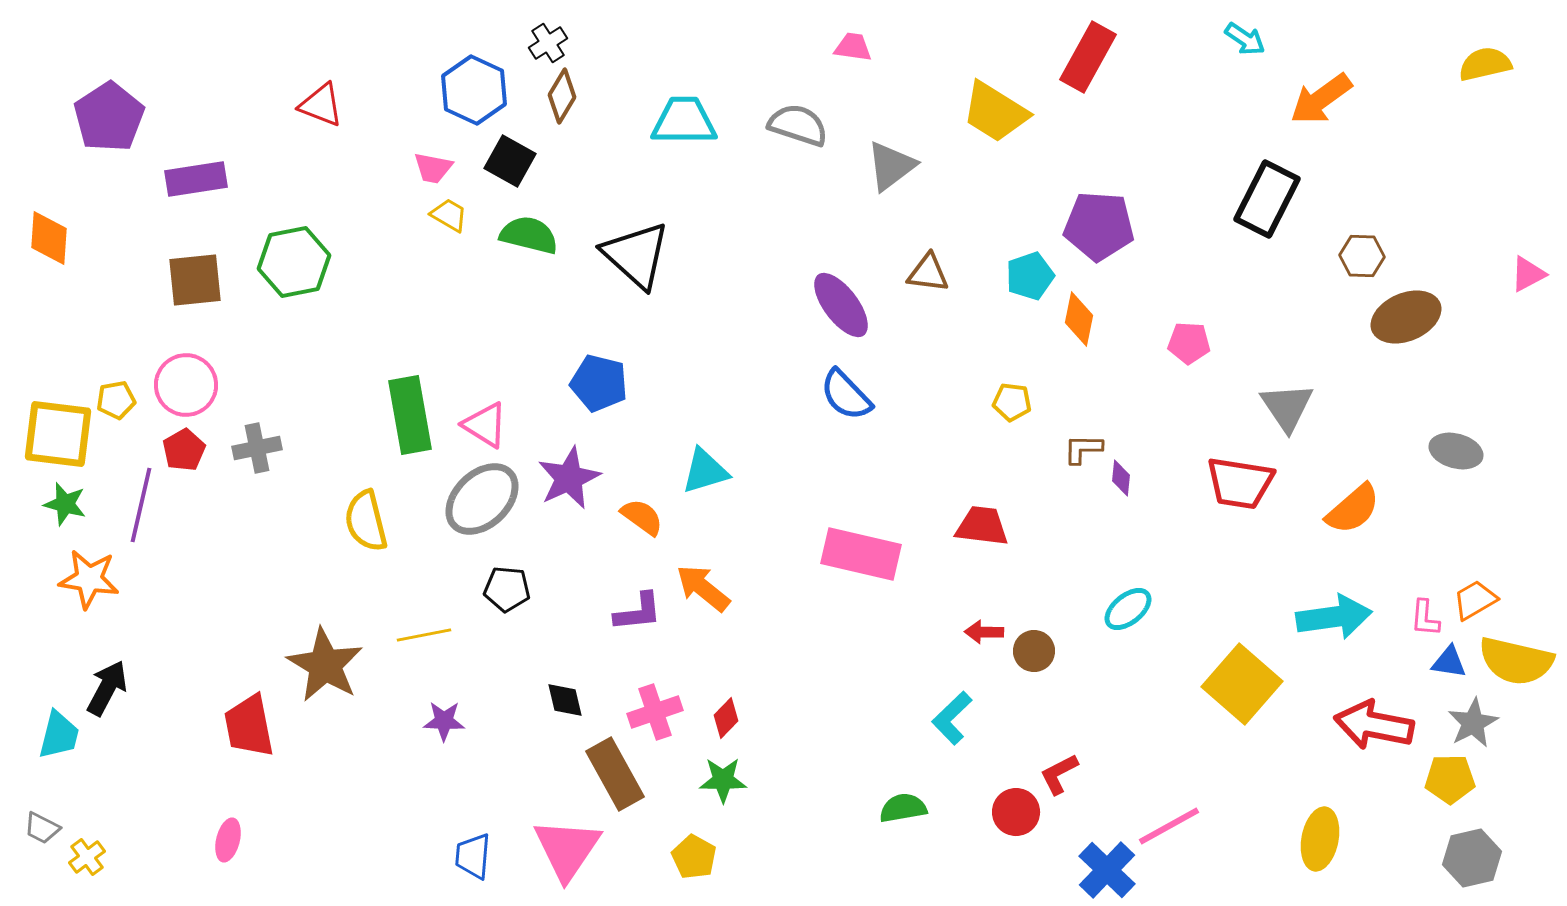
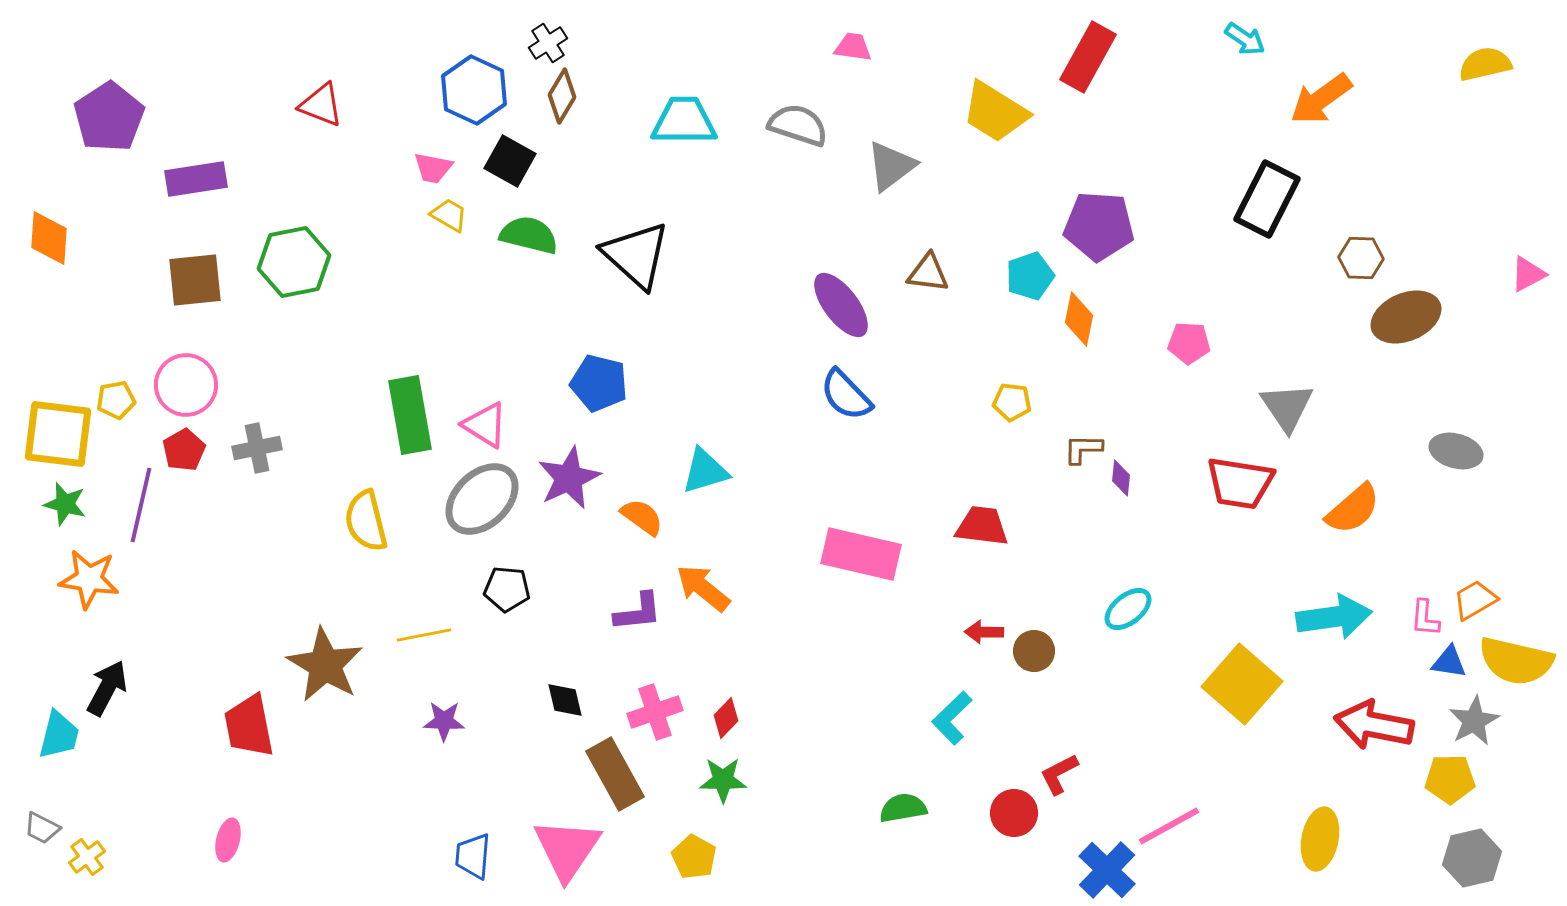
brown hexagon at (1362, 256): moved 1 px left, 2 px down
gray star at (1473, 723): moved 1 px right, 2 px up
red circle at (1016, 812): moved 2 px left, 1 px down
